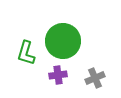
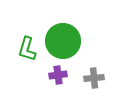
green L-shape: moved 1 px right, 4 px up
gray cross: moved 1 px left; rotated 18 degrees clockwise
